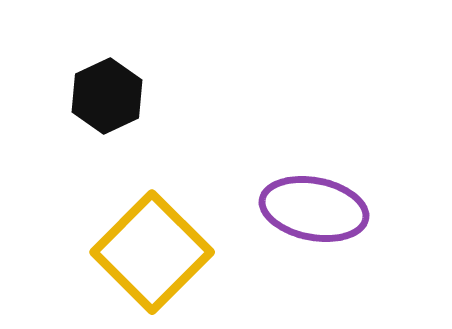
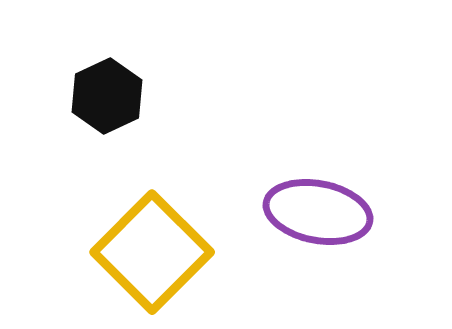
purple ellipse: moved 4 px right, 3 px down
